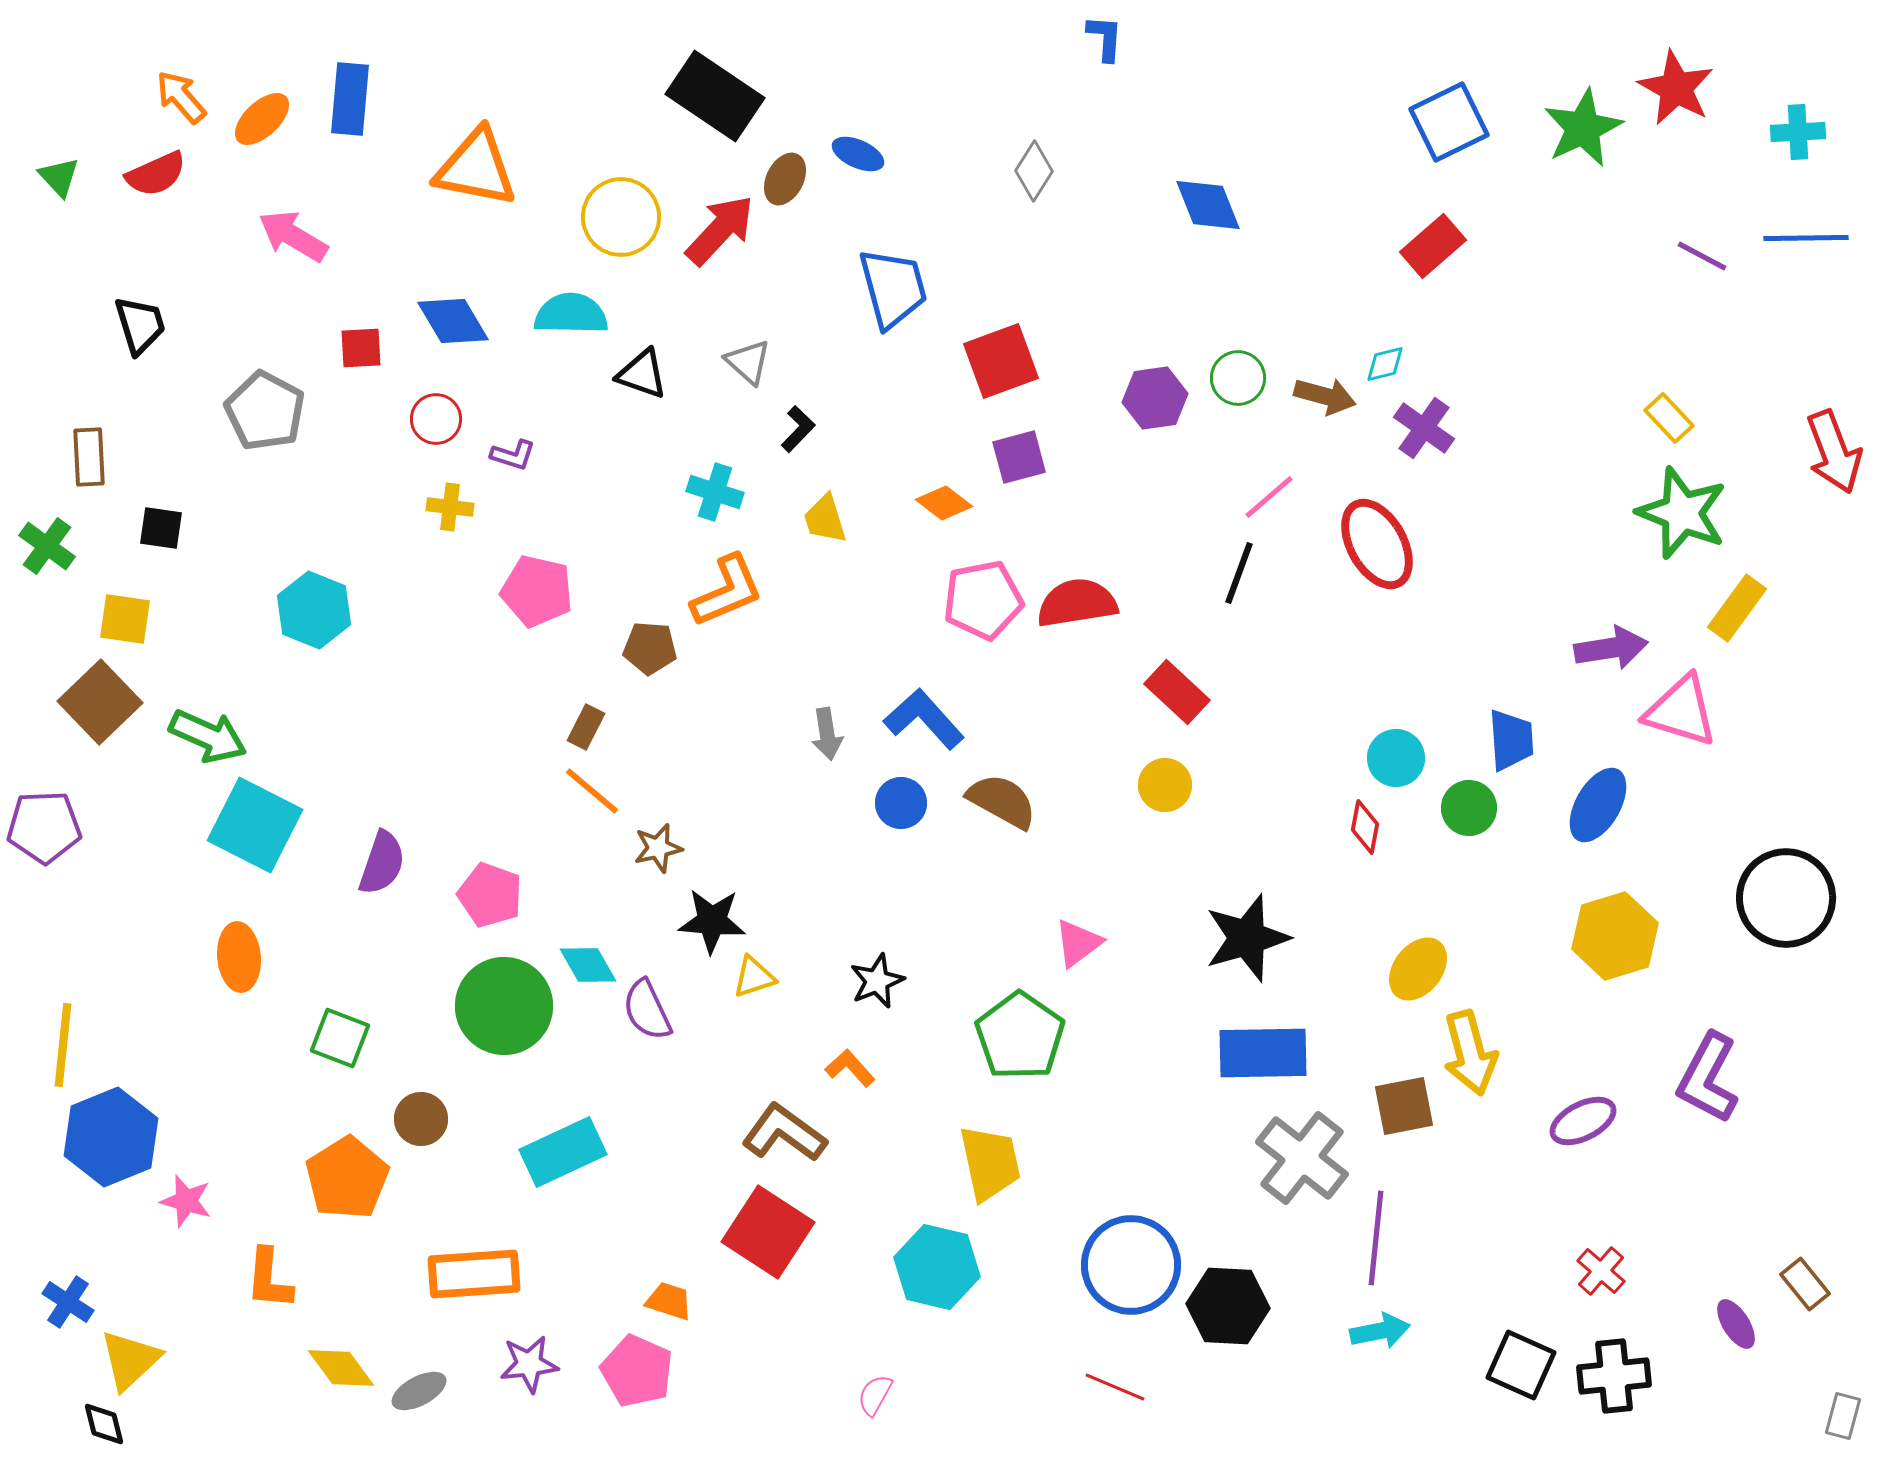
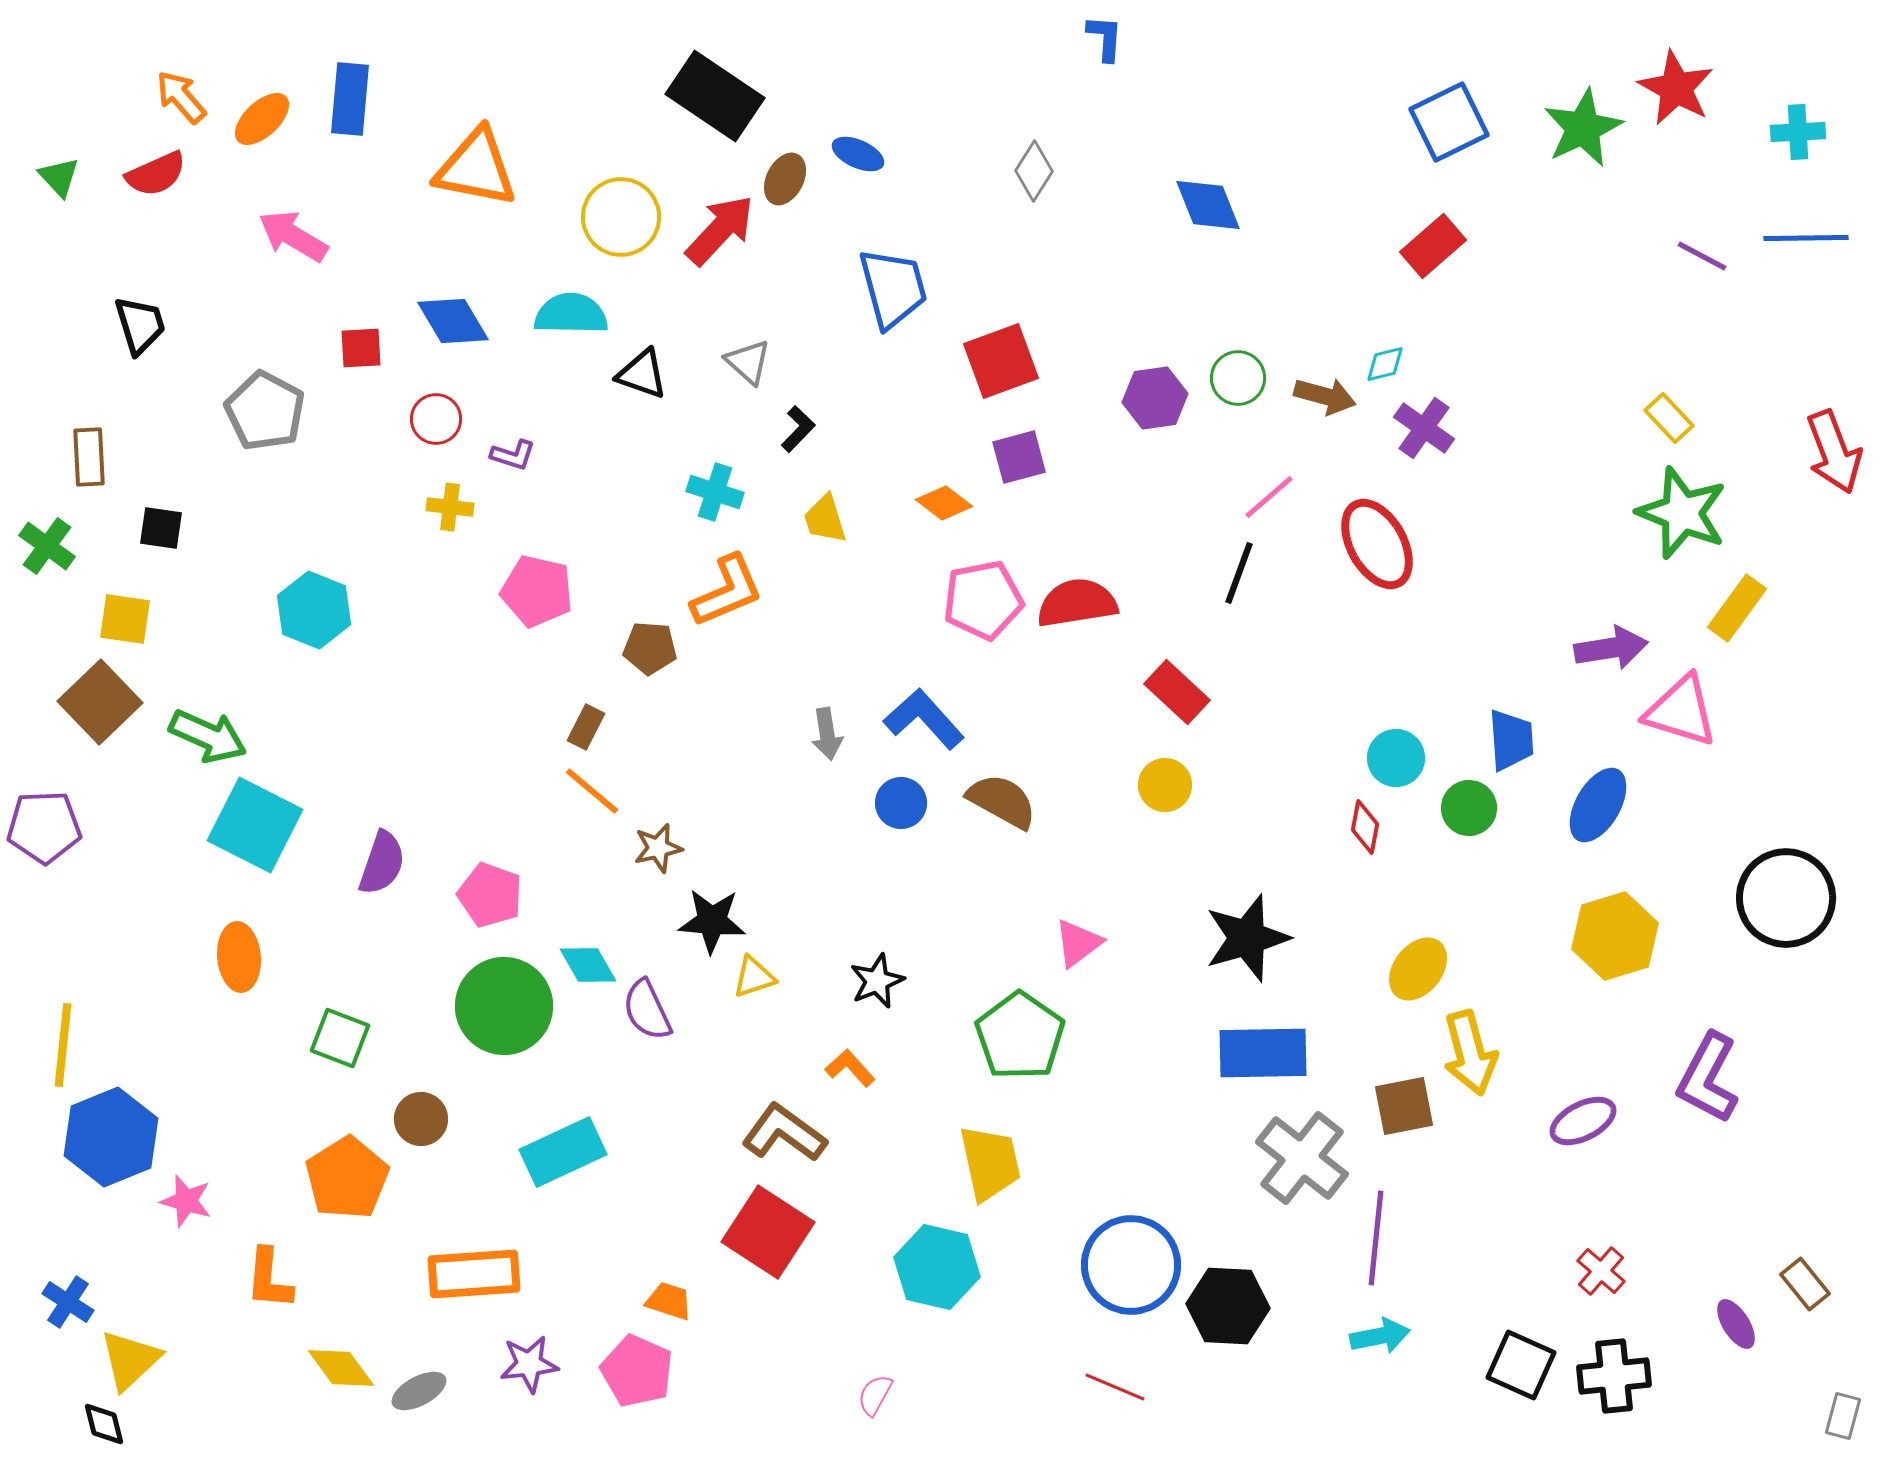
cyan arrow at (1380, 1331): moved 5 px down
